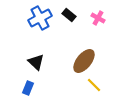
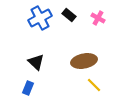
brown ellipse: rotated 40 degrees clockwise
